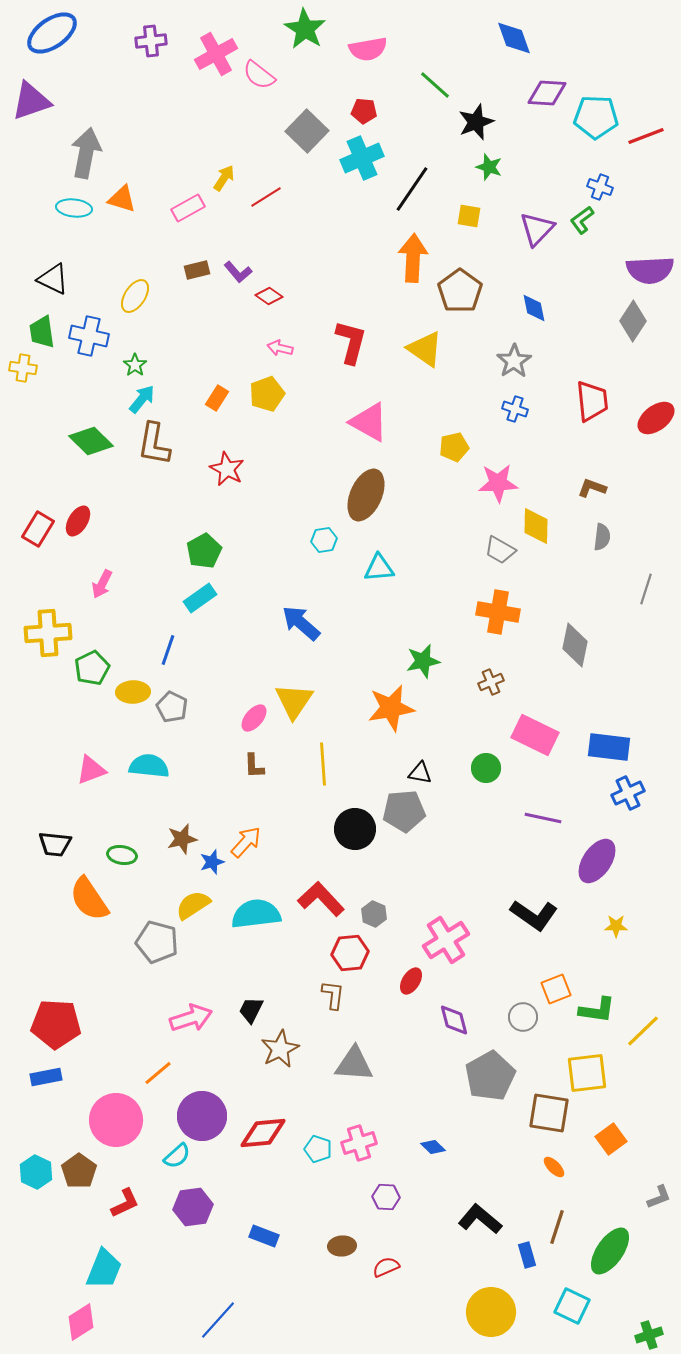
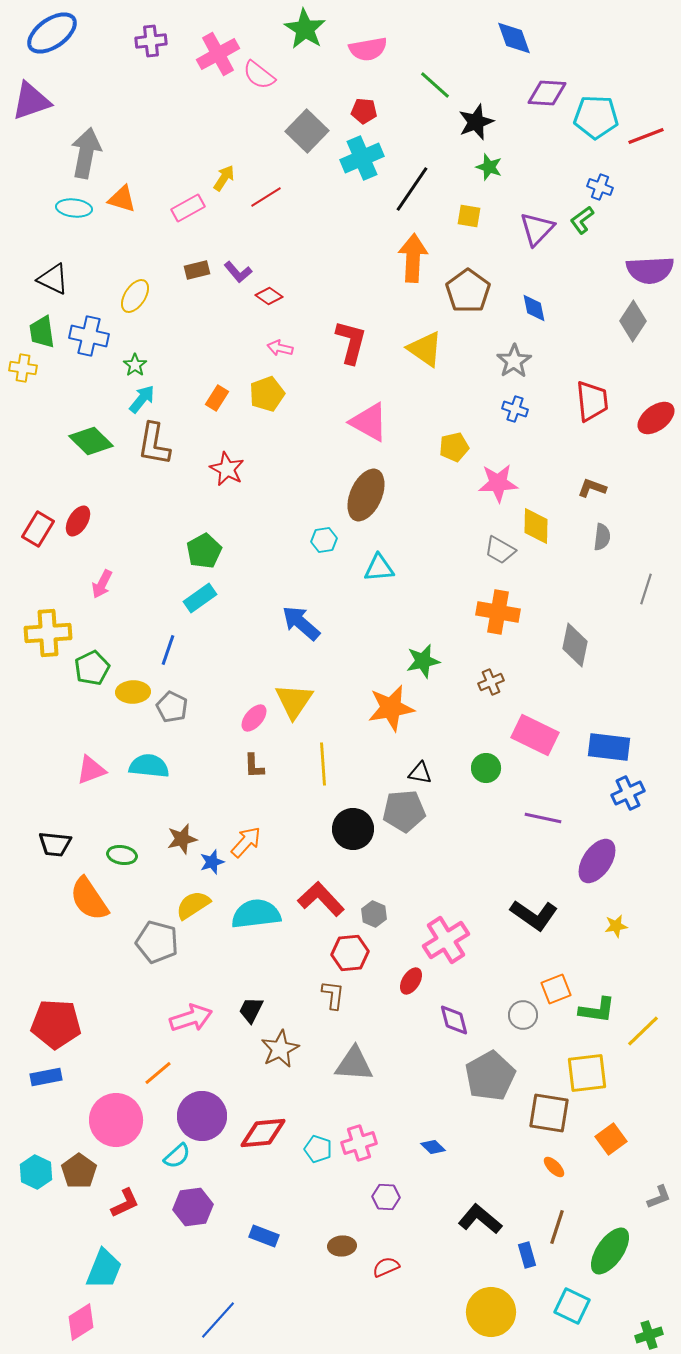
pink cross at (216, 54): moved 2 px right
brown pentagon at (460, 291): moved 8 px right
black circle at (355, 829): moved 2 px left
yellow star at (616, 926): rotated 10 degrees counterclockwise
gray circle at (523, 1017): moved 2 px up
